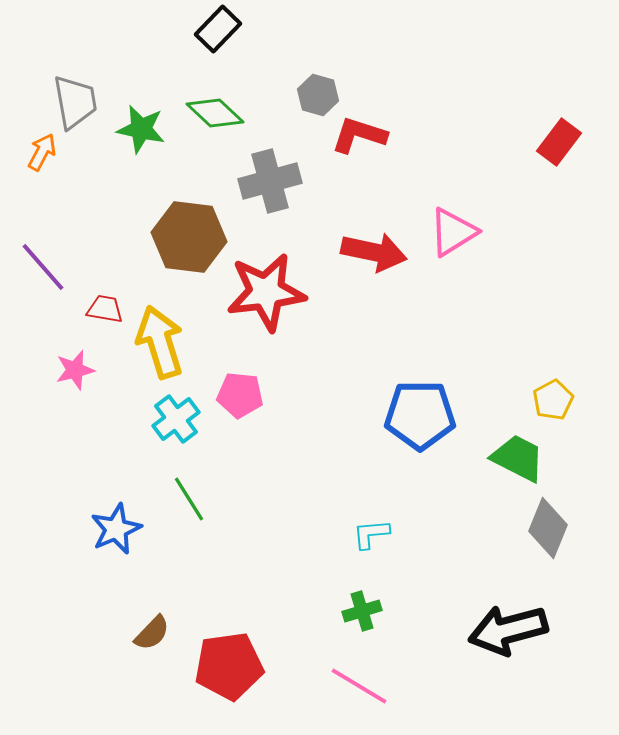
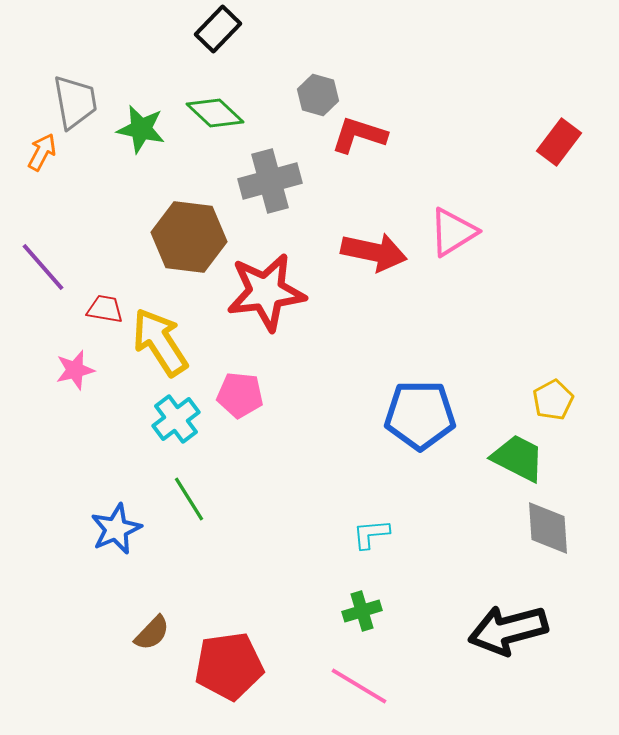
yellow arrow: rotated 16 degrees counterclockwise
gray diamond: rotated 26 degrees counterclockwise
